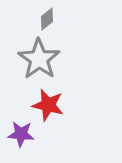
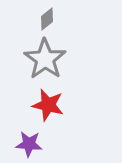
gray star: moved 6 px right
purple star: moved 8 px right, 10 px down
